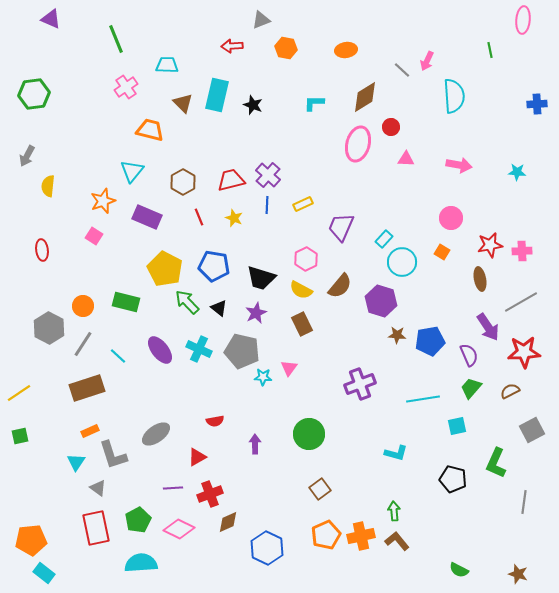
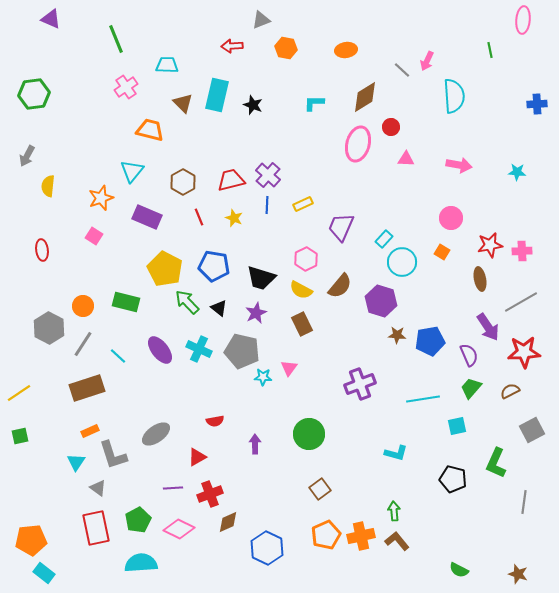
orange star at (103, 201): moved 2 px left, 3 px up
